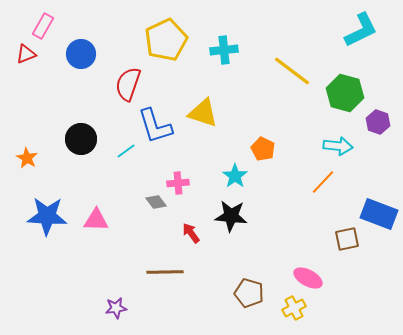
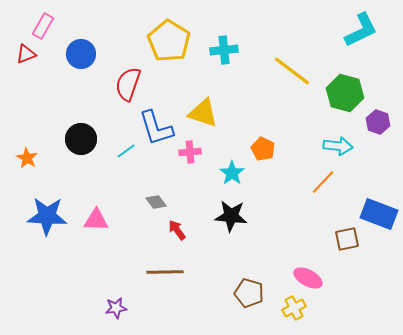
yellow pentagon: moved 3 px right, 1 px down; rotated 15 degrees counterclockwise
blue L-shape: moved 1 px right, 2 px down
cyan star: moved 3 px left, 3 px up
pink cross: moved 12 px right, 31 px up
red arrow: moved 14 px left, 3 px up
